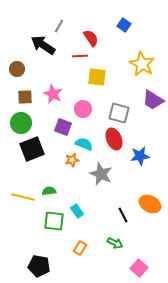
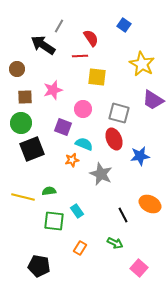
pink star: moved 4 px up; rotated 30 degrees clockwise
